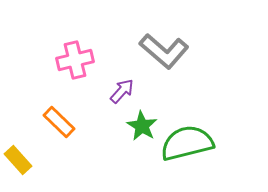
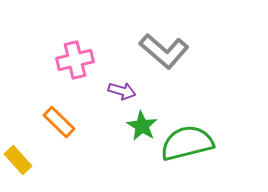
purple arrow: rotated 64 degrees clockwise
